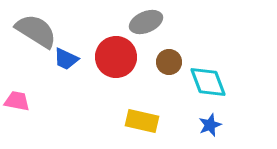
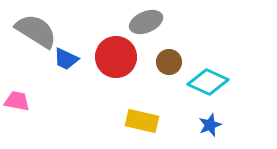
cyan diamond: rotated 45 degrees counterclockwise
